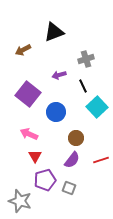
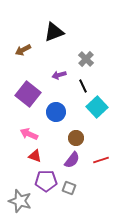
gray cross: rotated 28 degrees counterclockwise
red triangle: rotated 40 degrees counterclockwise
purple pentagon: moved 1 px right, 1 px down; rotated 15 degrees clockwise
